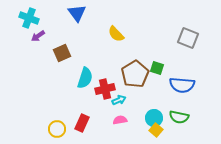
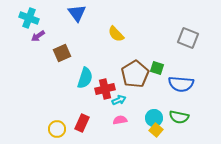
blue semicircle: moved 1 px left, 1 px up
